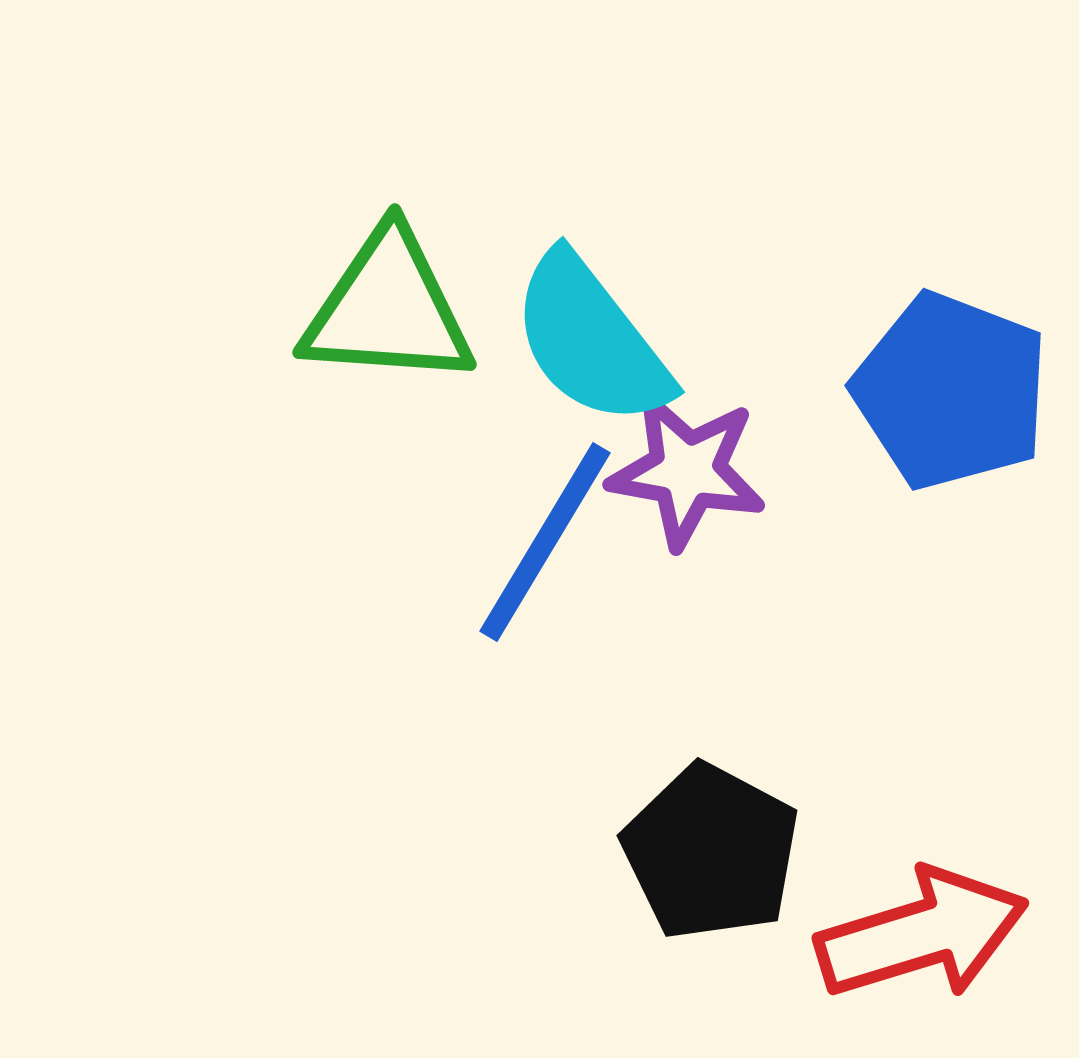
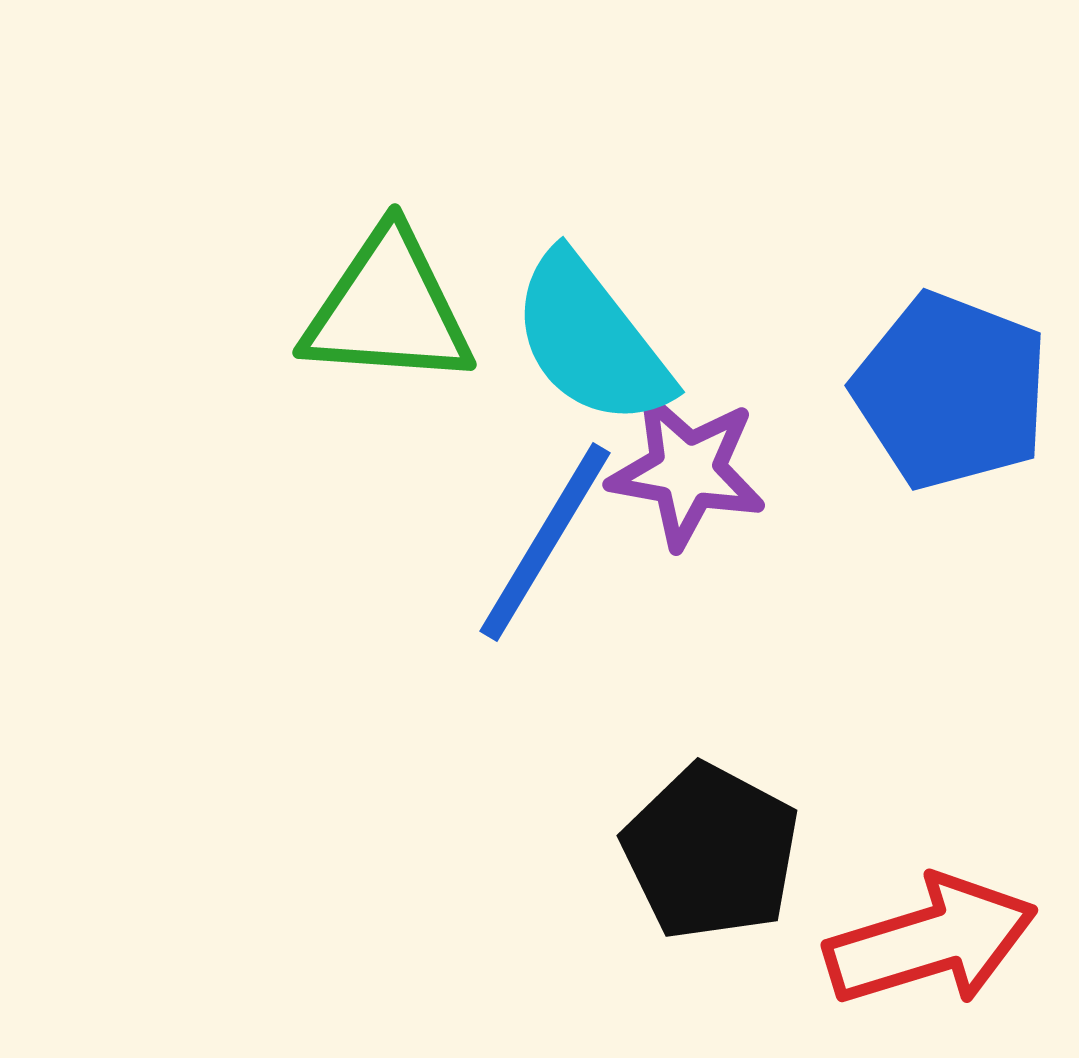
red arrow: moved 9 px right, 7 px down
